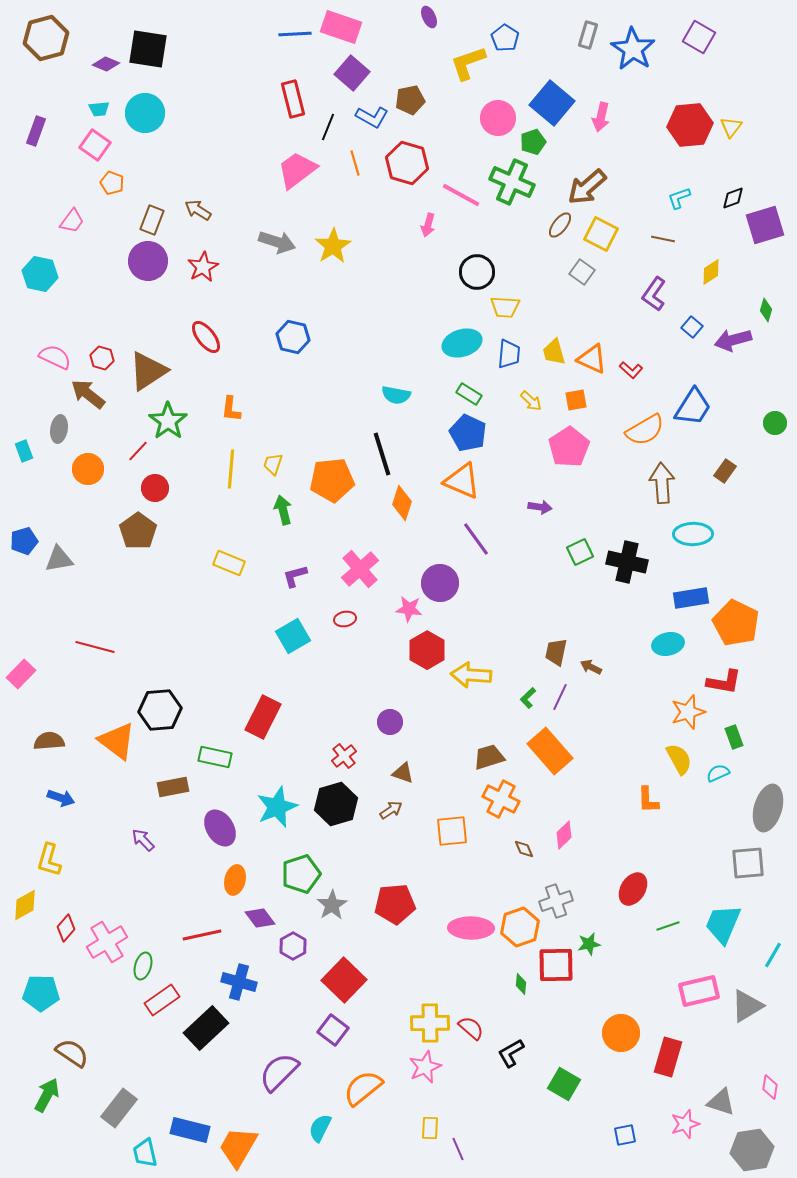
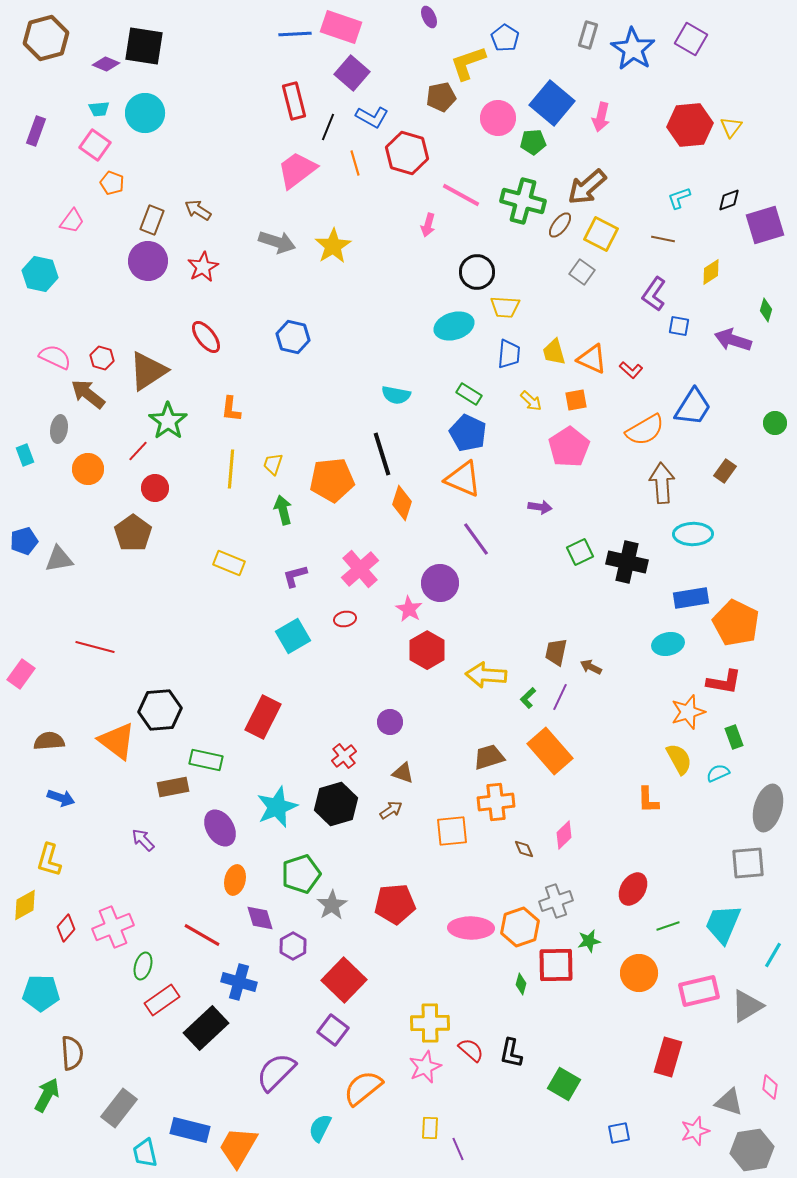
purple square at (699, 37): moved 8 px left, 2 px down
black square at (148, 49): moved 4 px left, 3 px up
red rectangle at (293, 99): moved 1 px right, 2 px down
brown pentagon at (410, 100): moved 31 px right, 3 px up
green pentagon at (533, 142): rotated 15 degrees clockwise
red hexagon at (407, 163): moved 10 px up
green cross at (512, 182): moved 11 px right, 19 px down; rotated 9 degrees counterclockwise
black diamond at (733, 198): moved 4 px left, 2 px down
blue square at (692, 327): moved 13 px left, 1 px up; rotated 30 degrees counterclockwise
purple arrow at (733, 340): rotated 33 degrees clockwise
cyan ellipse at (462, 343): moved 8 px left, 17 px up
cyan rectangle at (24, 451): moved 1 px right, 4 px down
orange triangle at (462, 481): moved 1 px right, 2 px up
brown pentagon at (138, 531): moved 5 px left, 2 px down
pink star at (409, 609): rotated 24 degrees clockwise
pink rectangle at (21, 674): rotated 8 degrees counterclockwise
yellow arrow at (471, 675): moved 15 px right
green rectangle at (215, 757): moved 9 px left, 3 px down
orange cross at (501, 799): moved 5 px left, 3 px down; rotated 33 degrees counterclockwise
purple diamond at (260, 918): rotated 20 degrees clockwise
red line at (202, 935): rotated 42 degrees clockwise
pink cross at (107, 942): moved 6 px right, 15 px up; rotated 9 degrees clockwise
green star at (589, 944): moved 3 px up
green diamond at (521, 984): rotated 10 degrees clockwise
red semicircle at (471, 1028): moved 22 px down
orange circle at (621, 1033): moved 18 px right, 60 px up
brown semicircle at (72, 1053): rotated 52 degrees clockwise
black L-shape at (511, 1053): rotated 48 degrees counterclockwise
purple semicircle at (279, 1072): moved 3 px left
gray triangle at (721, 1102): moved 8 px right
pink star at (685, 1124): moved 10 px right, 7 px down
blue square at (625, 1135): moved 6 px left, 2 px up
